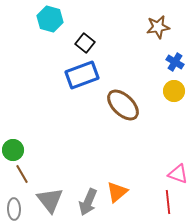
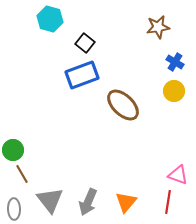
pink triangle: moved 1 px down
orange triangle: moved 9 px right, 10 px down; rotated 10 degrees counterclockwise
red line: rotated 15 degrees clockwise
